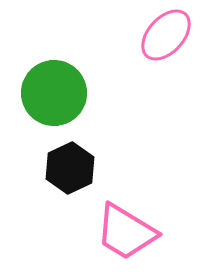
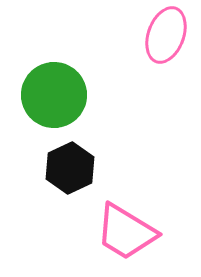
pink ellipse: rotated 22 degrees counterclockwise
green circle: moved 2 px down
